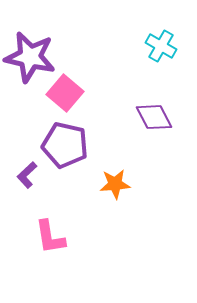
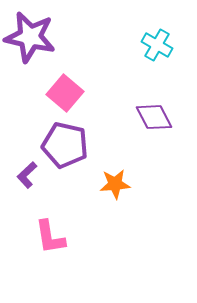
cyan cross: moved 4 px left, 1 px up
purple star: moved 20 px up
